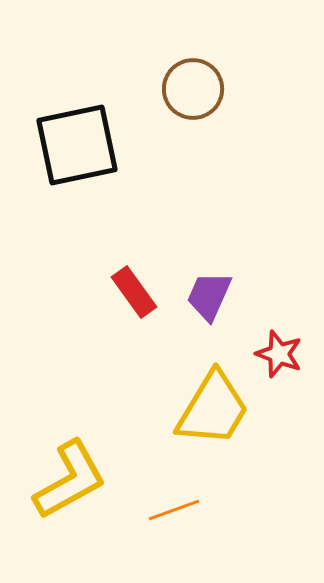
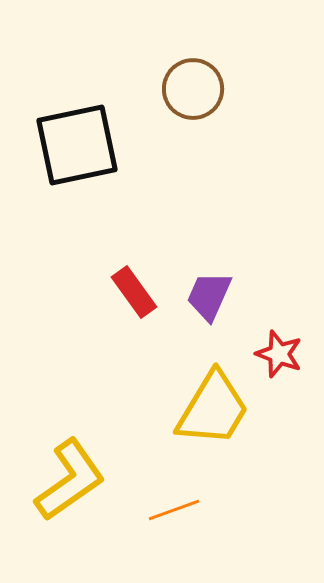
yellow L-shape: rotated 6 degrees counterclockwise
